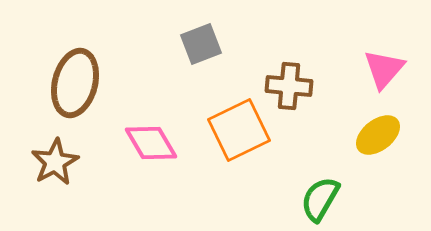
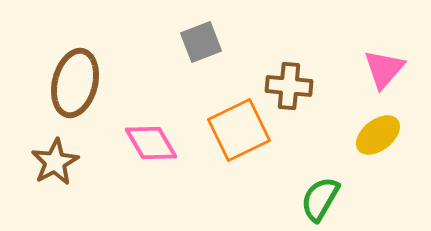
gray square: moved 2 px up
